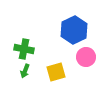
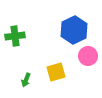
green cross: moved 9 px left, 13 px up; rotated 18 degrees counterclockwise
pink circle: moved 2 px right, 1 px up
green arrow: moved 1 px right, 9 px down
